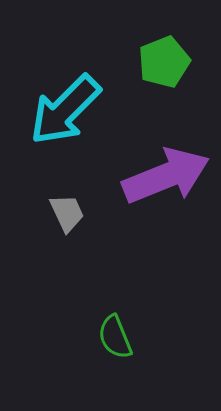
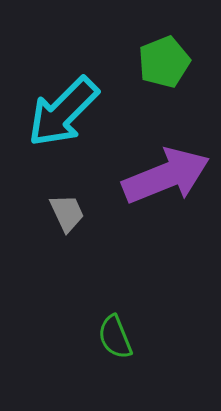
cyan arrow: moved 2 px left, 2 px down
